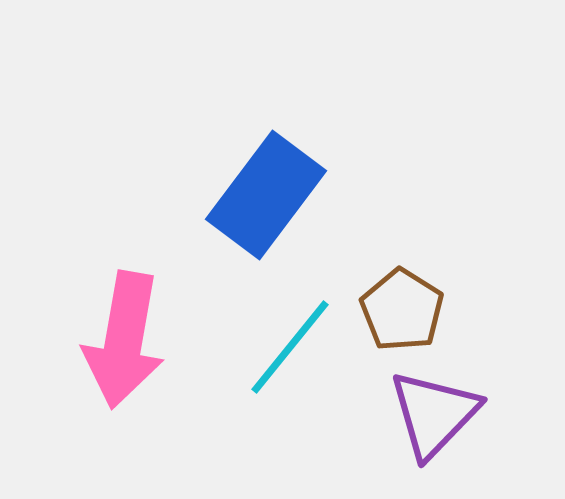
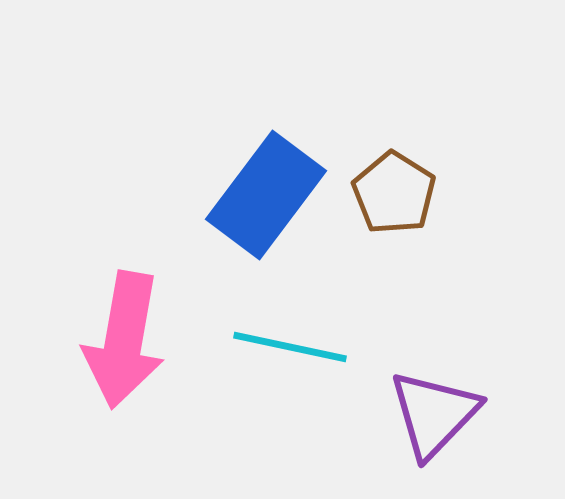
brown pentagon: moved 8 px left, 117 px up
cyan line: rotated 63 degrees clockwise
